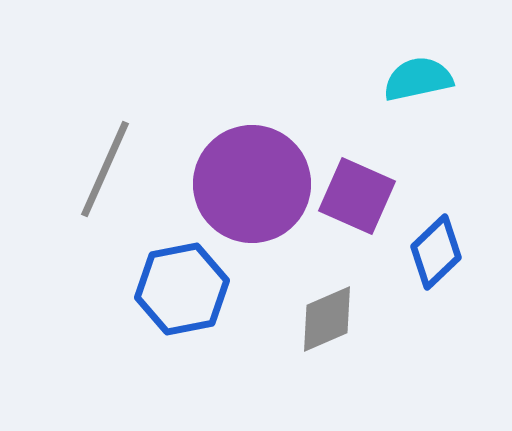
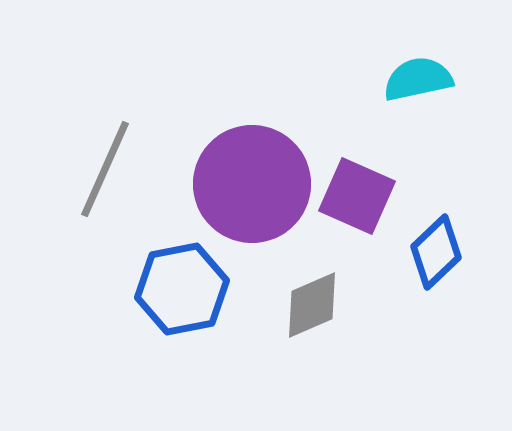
gray diamond: moved 15 px left, 14 px up
